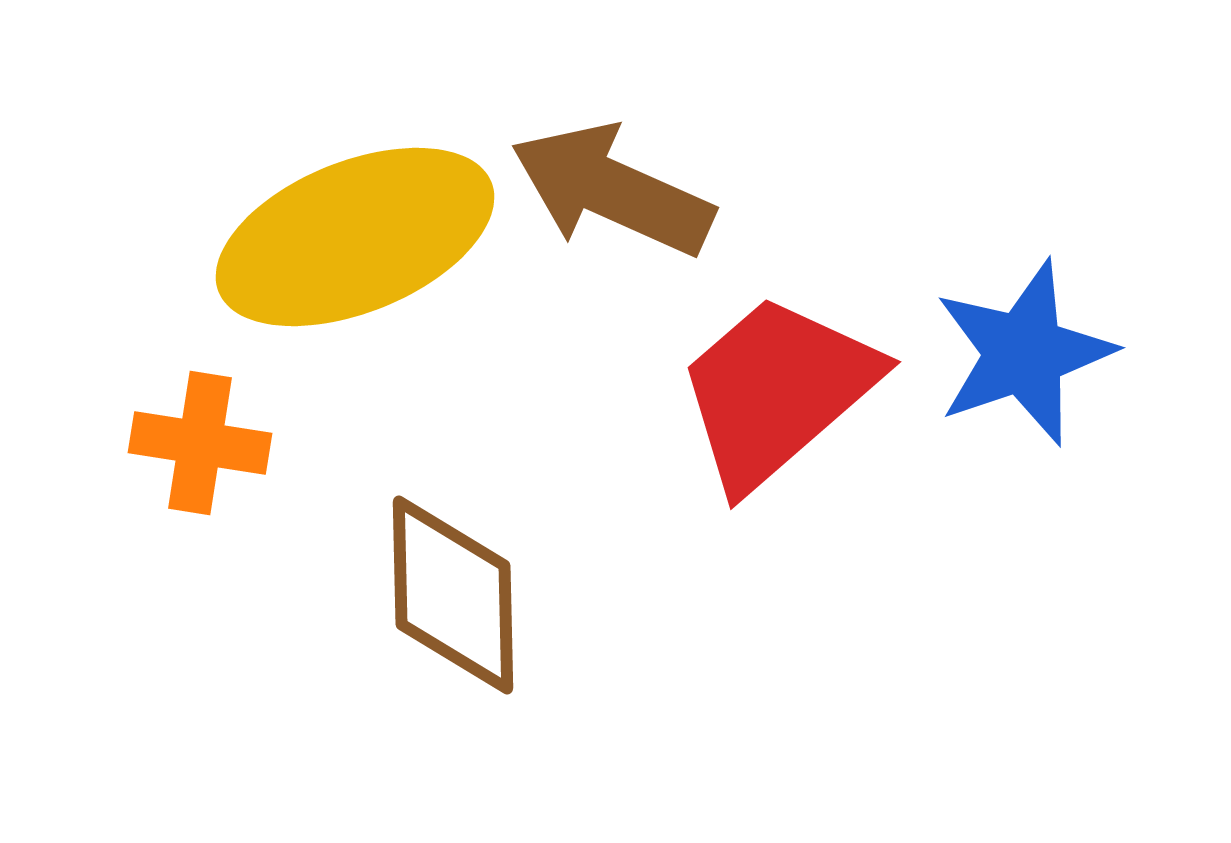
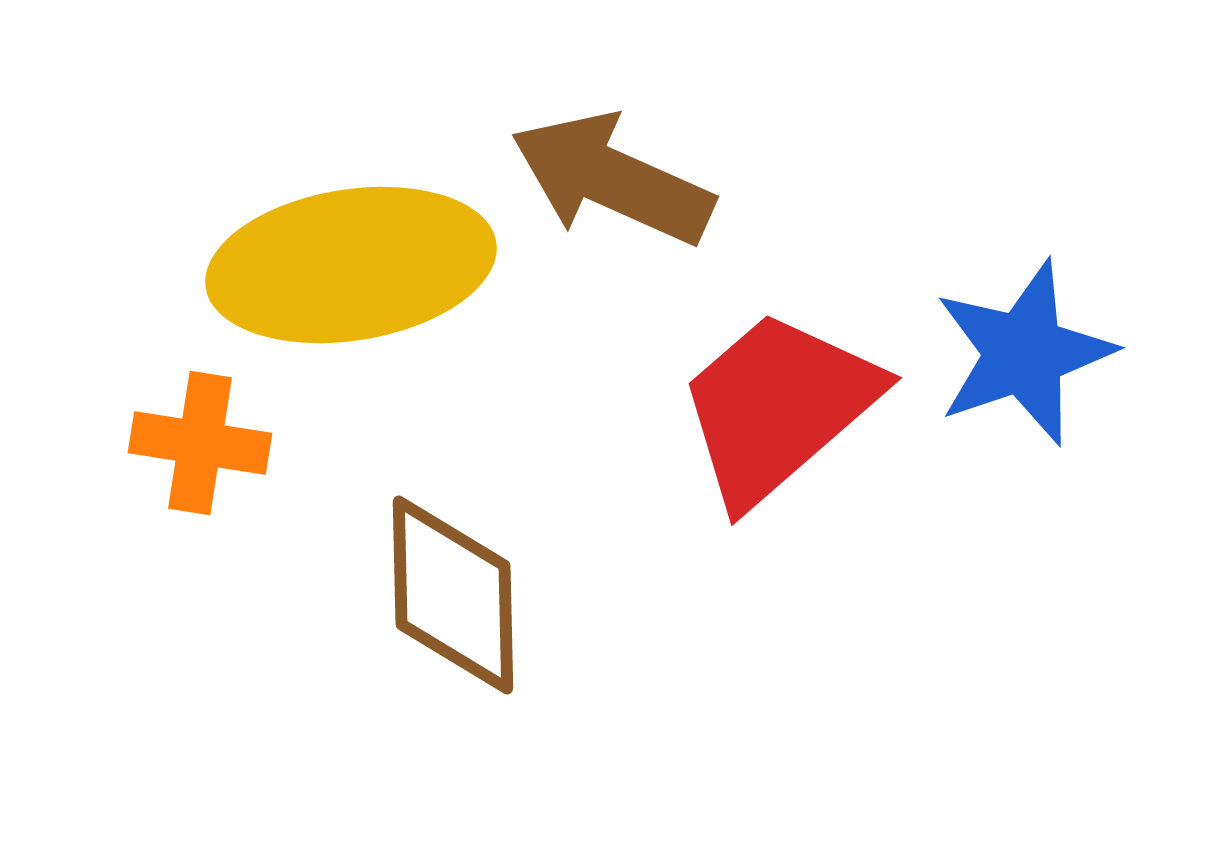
brown arrow: moved 11 px up
yellow ellipse: moved 4 px left, 28 px down; rotated 13 degrees clockwise
red trapezoid: moved 1 px right, 16 px down
